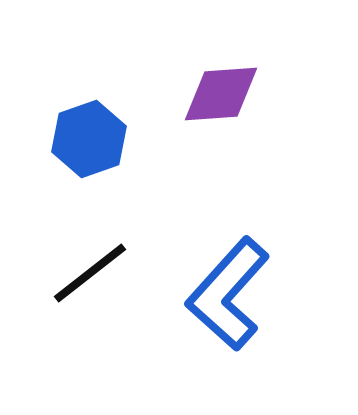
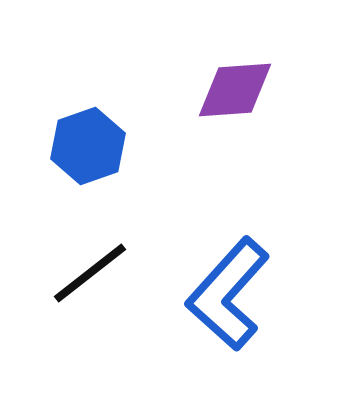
purple diamond: moved 14 px right, 4 px up
blue hexagon: moved 1 px left, 7 px down
